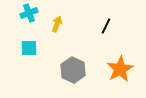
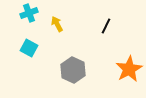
yellow arrow: rotated 49 degrees counterclockwise
cyan square: rotated 30 degrees clockwise
orange star: moved 9 px right
